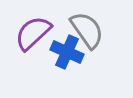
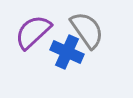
purple semicircle: moved 1 px up
